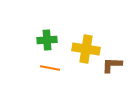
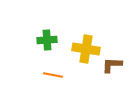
orange line: moved 3 px right, 7 px down
